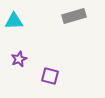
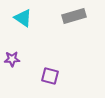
cyan triangle: moved 9 px right, 3 px up; rotated 36 degrees clockwise
purple star: moved 7 px left; rotated 21 degrees clockwise
